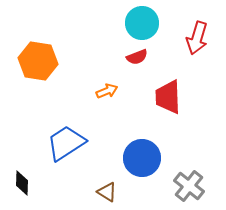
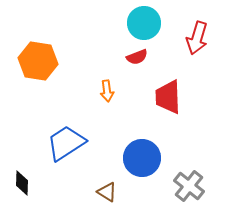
cyan circle: moved 2 px right
orange arrow: rotated 105 degrees clockwise
